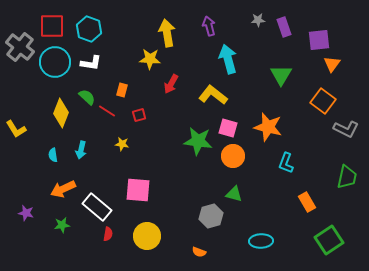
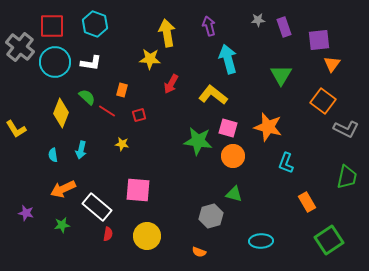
cyan hexagon at (89, 29): moved 6 px right, 5 px up
